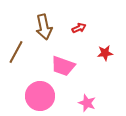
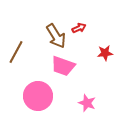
brown arrow: moved 12 px right, 9 px down; rotated 20 degrees counterclockwise
pink circle: moved 2 px left
